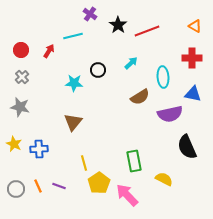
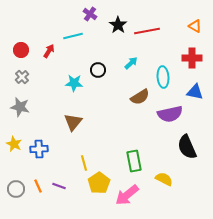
red line: rotated 10 degrees clockwise
blue triangle: moved 2 px right, 2 px up
pink arrow: rotated 85 degrees counterclockwise
